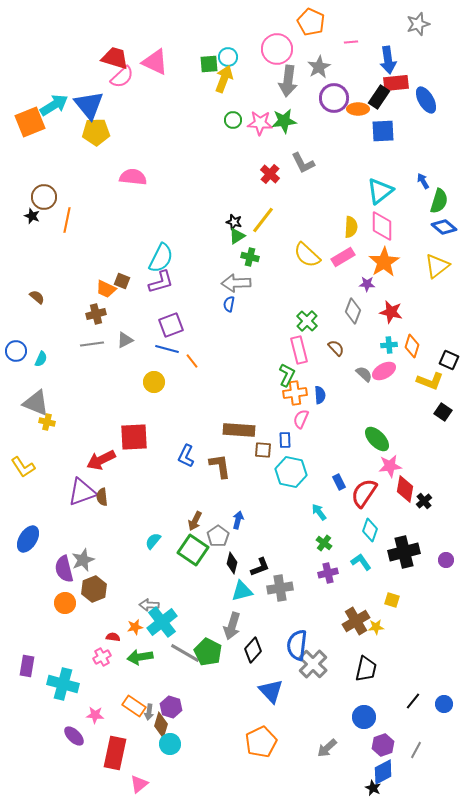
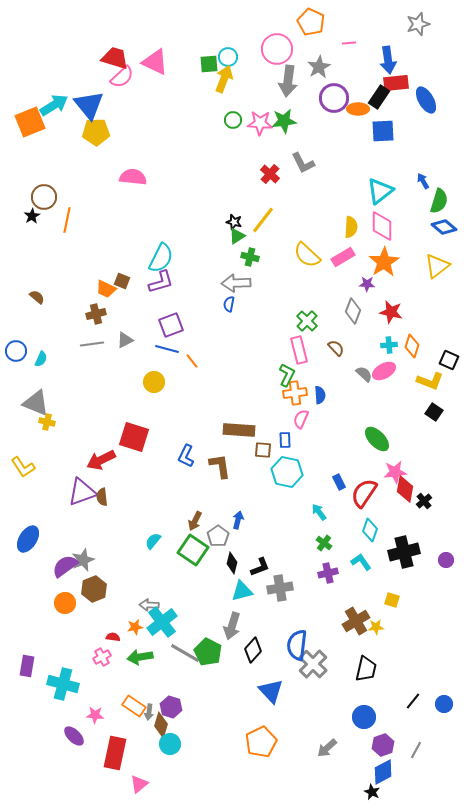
pink line at (351, 42): moved 2 px left, 1 px down
black star at (32, 216): rotated 21 degrees clockwise
black square at (443, 412): moved 9 px left
red square at (134, 437): rotated 20 degrees clockwise
pink star at (390, 466): moved 5 px right, 6 px down
cyan hexagon at (291, 472): moved 4 px left
purple semicircle at (64, 569): moved 1 px right, 3 px up; rotated 68 degrees clockwise
black star at (373, 788): moved 1 px left, 4 px down
